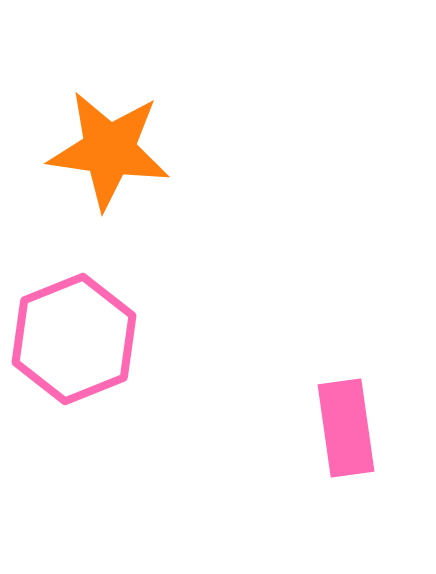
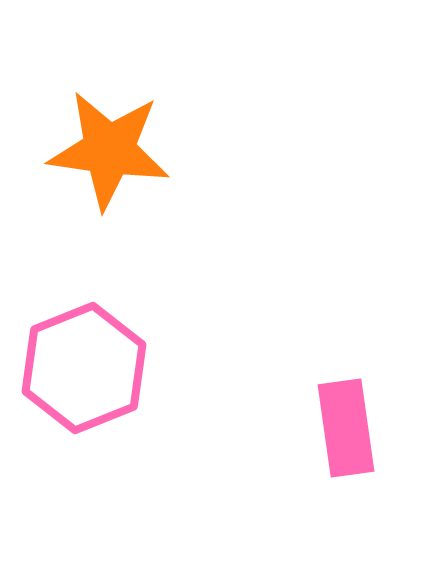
pink hexagon: moved 10 px right, 29 px down
